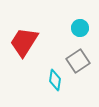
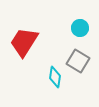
gray square: rotated 25 degrees counterclockwise
cyan diamond: moved 3 px up
